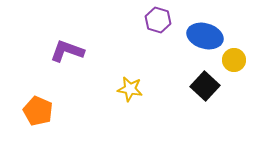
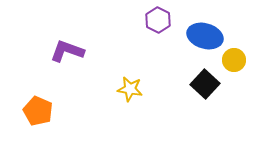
purple hexagon: rotated 10 degrees clockwise
black square: moved 2 px up
